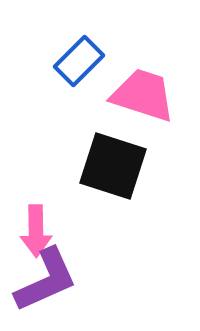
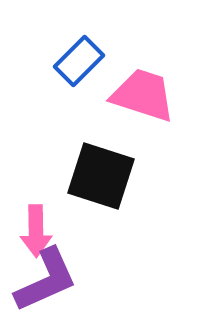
black square: moved 12 px left, 10 px down
